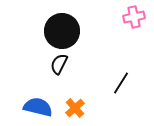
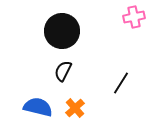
black semicircle: moved 4 px right, 7 px down
